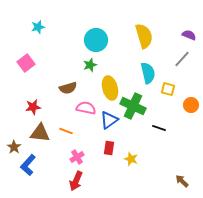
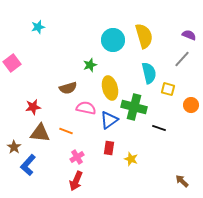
cyan circle: moved 17 px right
pink square: moved 14 px left
cyan semicircle: moved 1 px right
green cross: moved 1 px right, 1 px down; rotated 10 degrees counterclockwise
